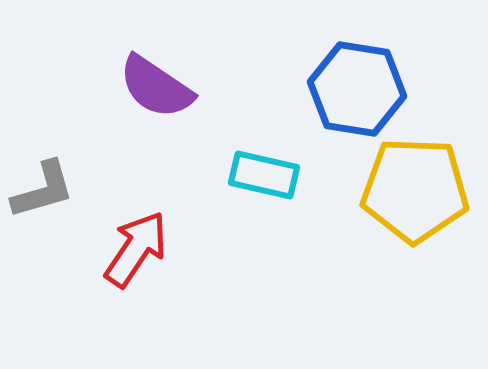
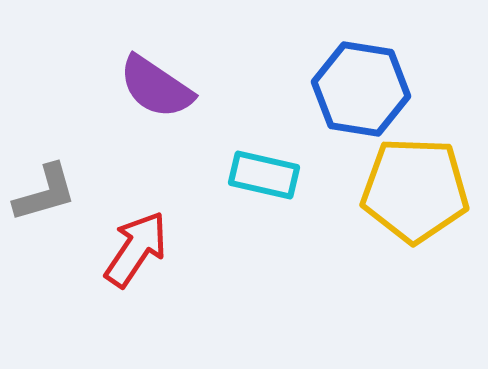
blue hexagon: moved 4 px right
gray L-shape: moved 2 px right, 3 px down
